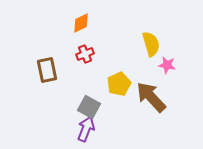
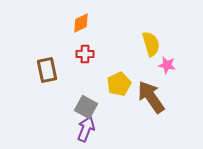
red cross: rotated 24 degrees clockwise
brown arrow: rotated 8 degrees clockwise
gray square: moved 3 px left
